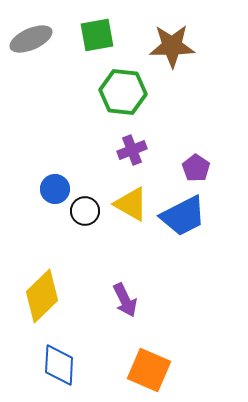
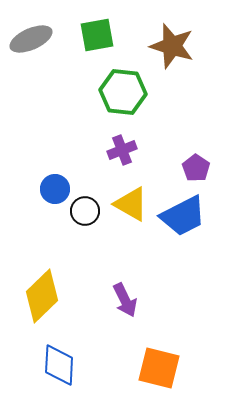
brown star: rotated 18 degrees clockwise
purple cross: moved 10 px left
orange square: moved 10 px right, 2 px up; rotated 9 degrees counterclockwise
